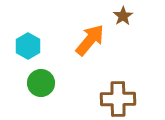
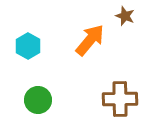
brown star: moved 2 px right; rotated 18 degrees counterclockwise
green circle: moved 3 px left, 17 px down
brown cross: moved 2 px right
